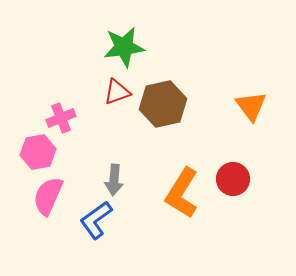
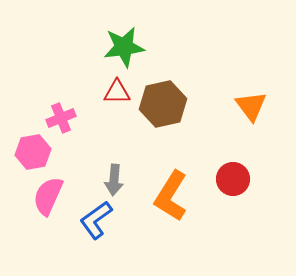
red triangle: rotated 20 degrees clockwise
pink hexagon: moved 5 px left
orange L-shape: moved 11 px left, 3 px down
